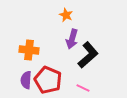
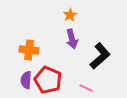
orange star: moved 4 px right; rotated 16 degrees clockwise
purple arrow: rotated 30 degrees counterclockwise
black L-shape: moved 12 px right, 1 px down
pink line: moved 3 px right
